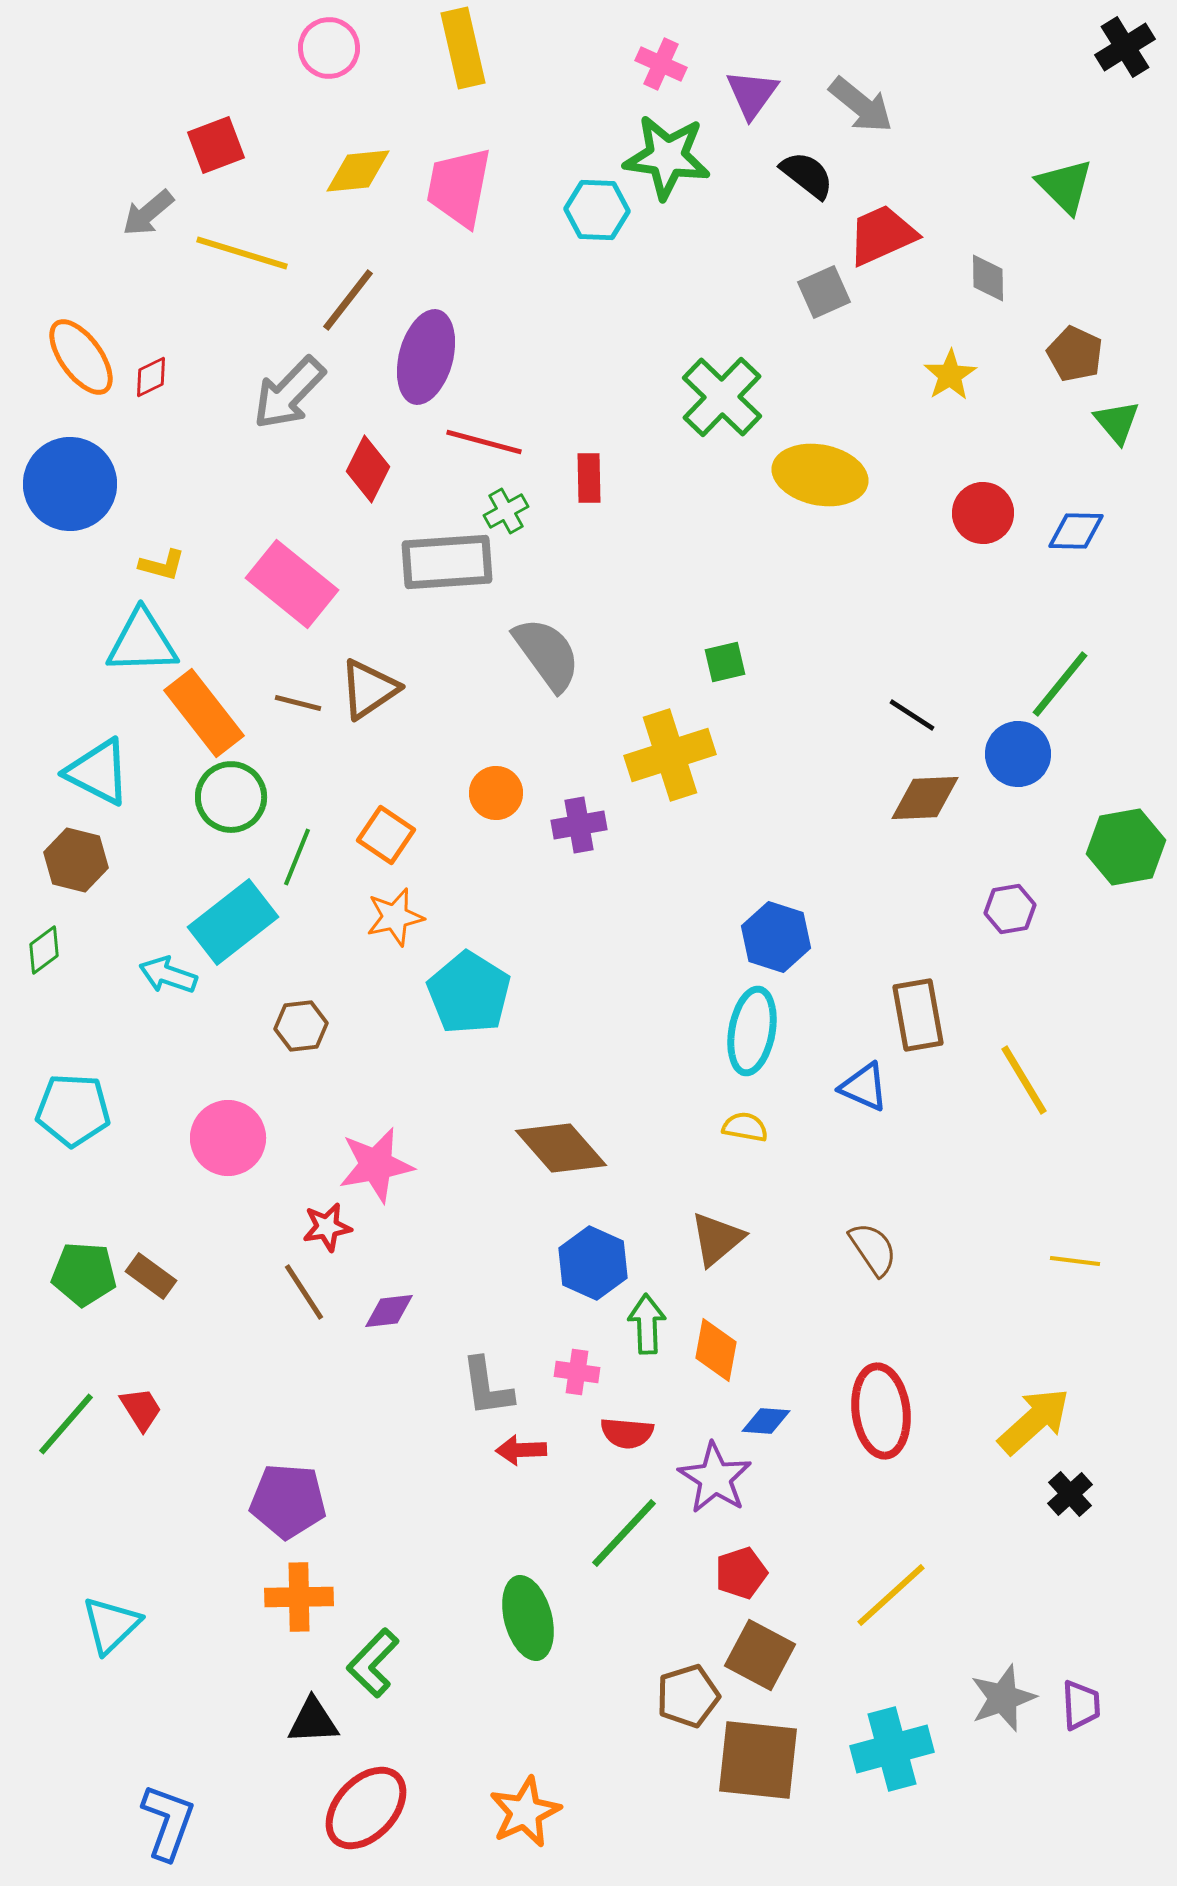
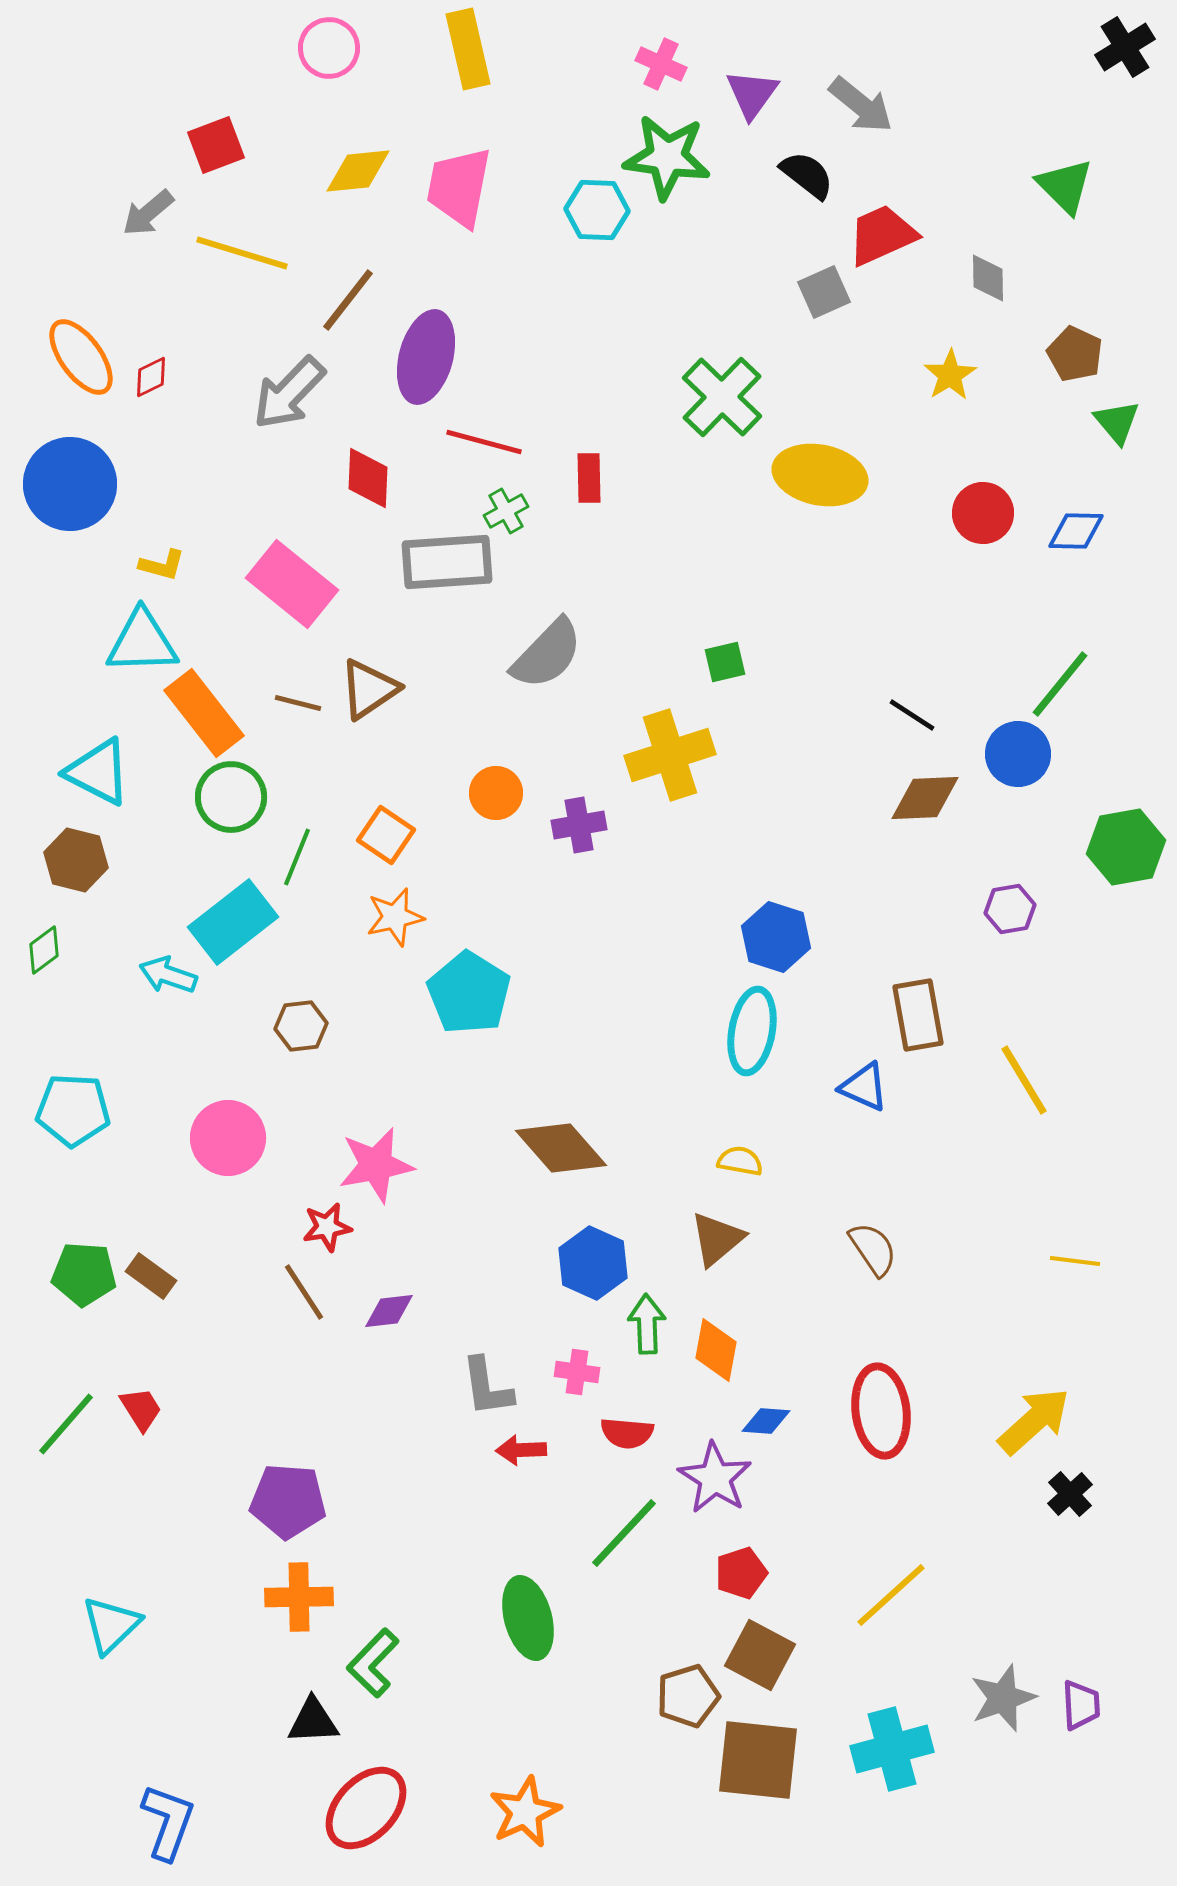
yellow rectangle at (463, 48): moved 5 px right, 1 px down
red diamond at (368, 469): moved 9 px down; rotated 24 degrees counterclockwise
gray semicircle at (547, 654): rotated 80 degrees clockwise
yellow semicircle at (745, 1127): moved 5 px left, 34 px down
